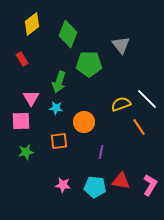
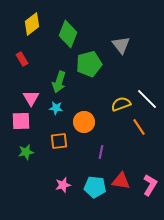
green pentagon: rotated 15 degrees counterclockwise
pink star: rotated 21 degrees counterclockwise
